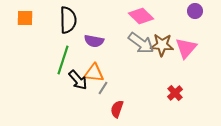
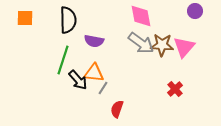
pink diamond: rotated 35 degrees clockwise
pink triangle: moved 2 px left, 1 px up
red cross: moved 4 px up
